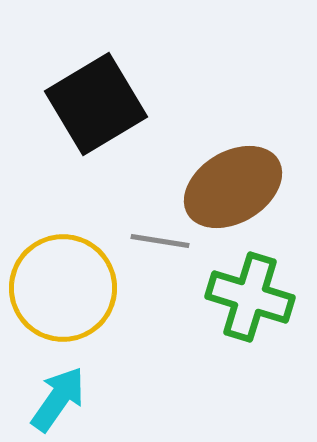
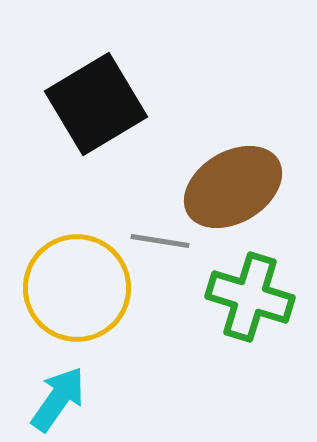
yellow circle: moved 14 px right
